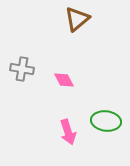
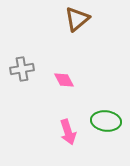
gray cross: rotated 20 degrees counterclockwise
